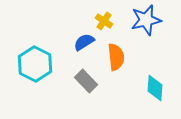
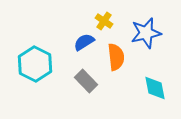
blue star: moved 13 px down
cyan diamond: rotated 16 degrees counterclockwise
